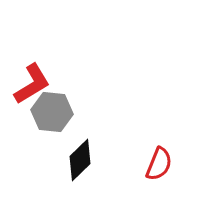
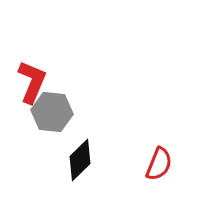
red L-shape: moved 2 px up; rotated 36 degrees counterclockwise
